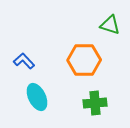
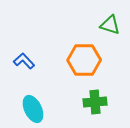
cyan ellipse: moved 4 px left, 12 px down
green cross: moved 1 px up
